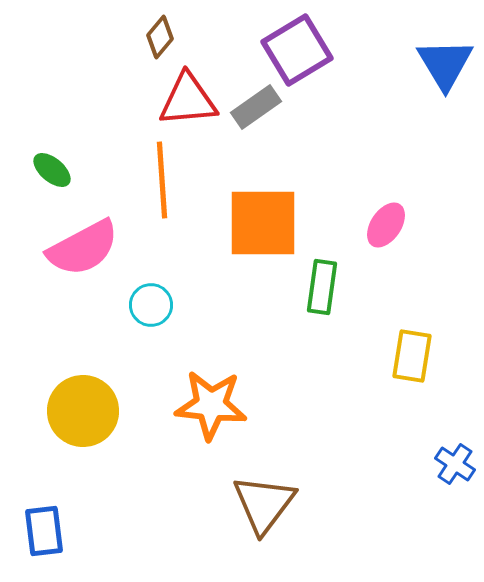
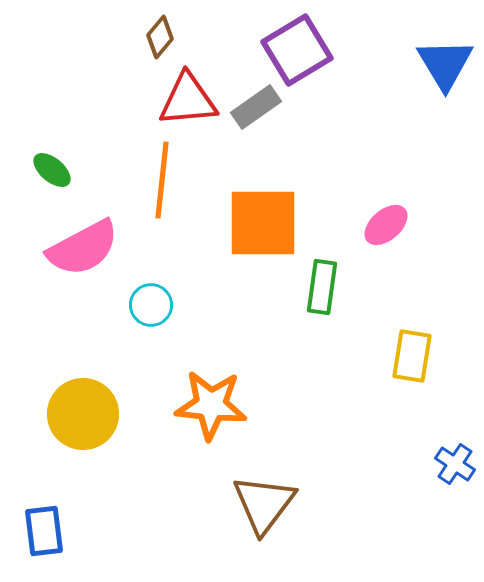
orange line: rotated 10 degrees clockwise
pink ellipse: rotated 15 degrees clockwise
yellow circle: moved 3 px down
